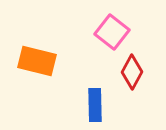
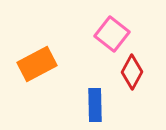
pink square: moved 2 px down
orange rectangle: moved 3 px down; rotated 42 degrees counterclockwise
